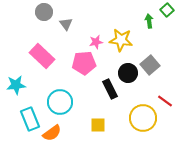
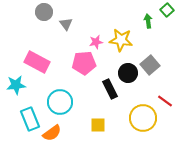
green arrow: moved 1 px left
pink rectangle: moved 5 px left, 6 px down; rotated 15 degrees counterclockwise
